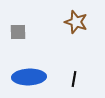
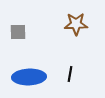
brown star: moved 2 px down; rotated 20 degrees counterclockwise
black line: moved 4 px left, 5 px up
